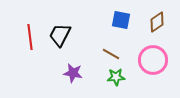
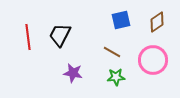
blue square: rotated 24 degrees counterclockwise
red line: moved 2 px left
brown line: moved 1 px right, 2 px up
